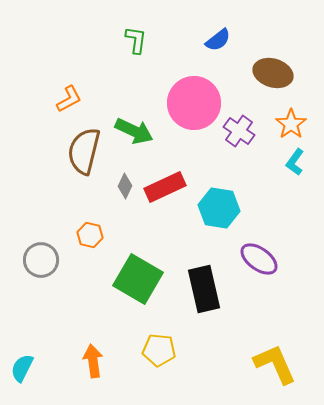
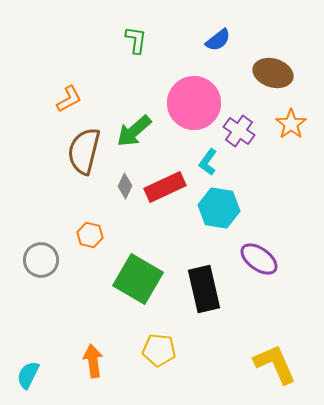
green arrow: rotated 114 degrees clockwise
cyan L-shape: moved 87 px left
cyan semicircle: moved 6 px right, 7 px down
